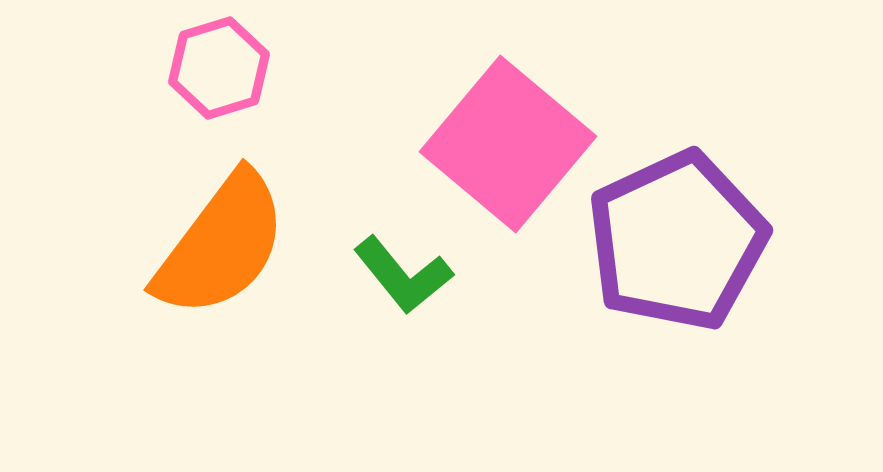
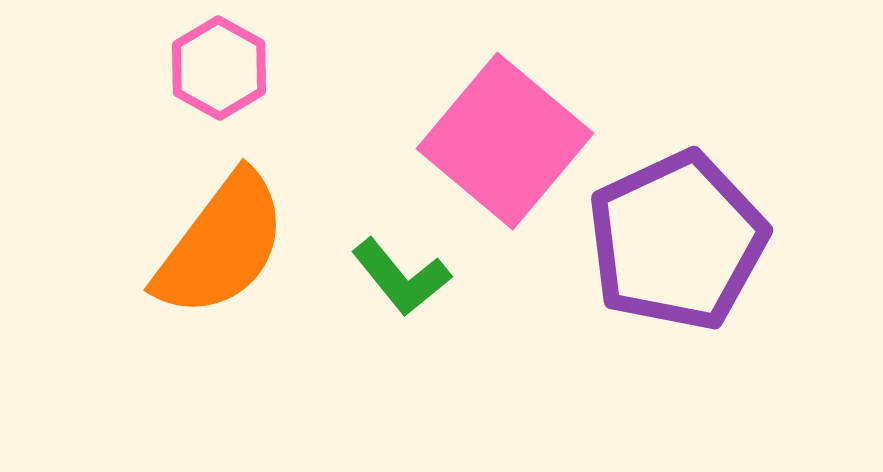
pink hexagon: rotated 14 degrees counterclockwise
pink square: moved 3 px left, 3 px up
green L-shape: moved 2 px left, 2 px down
